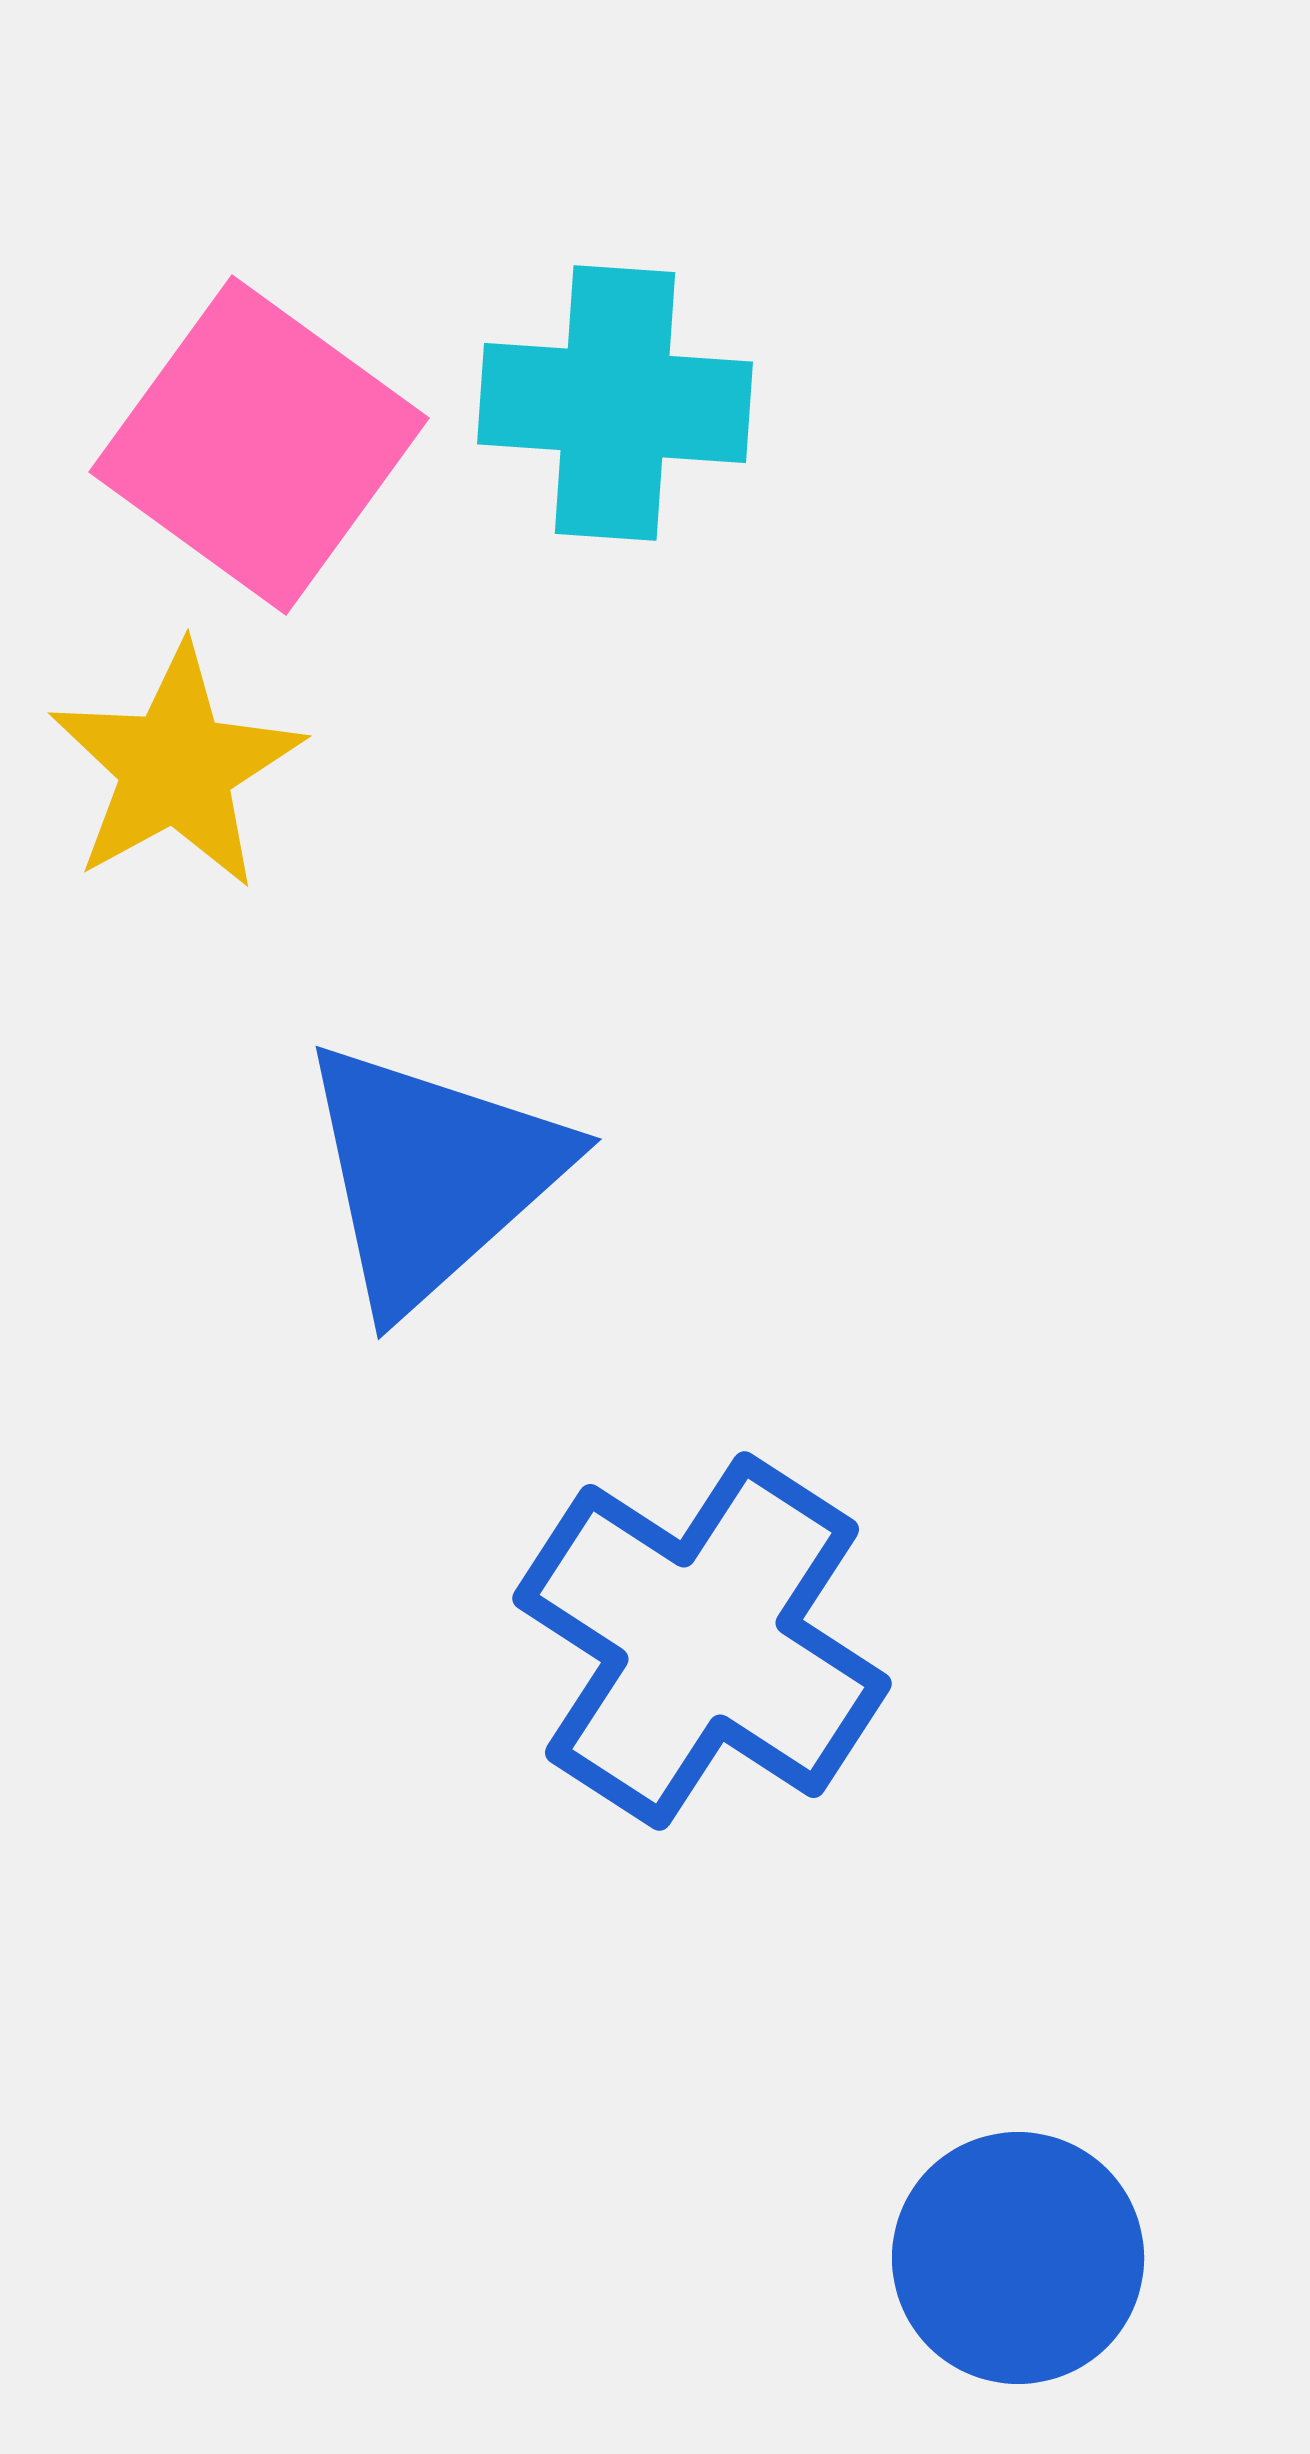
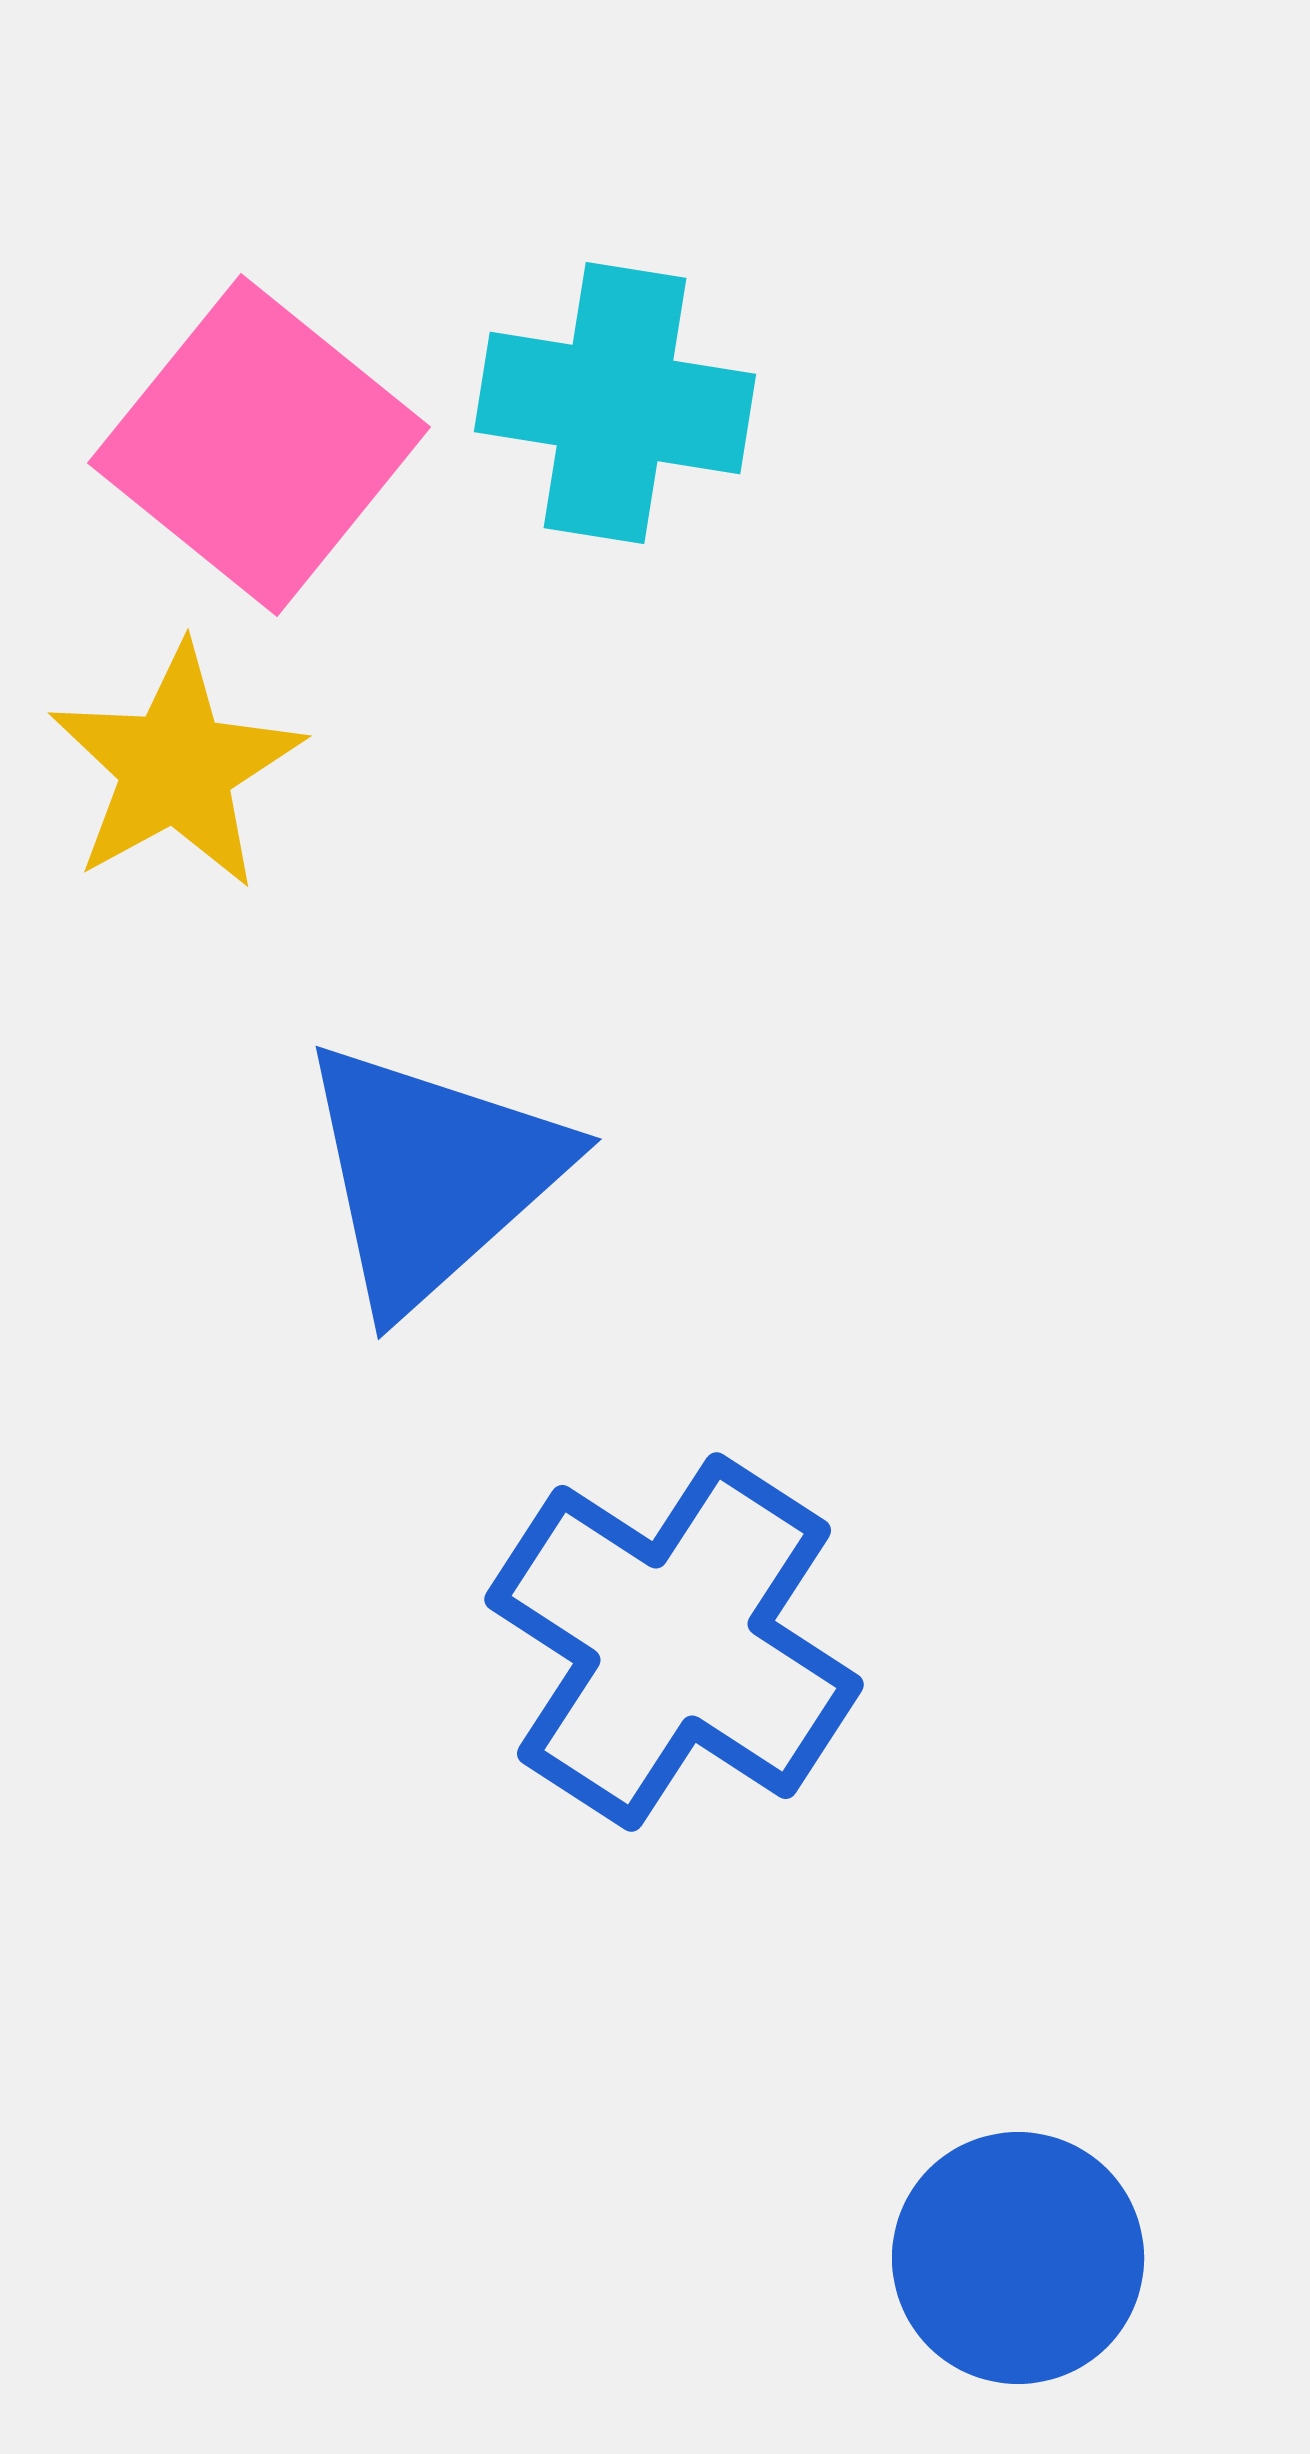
cyan cross: rotated 5 degrees clockwise
pink square: rotated 3 degrees clockwise
blue cross: moved 28 px left, 1 px down
